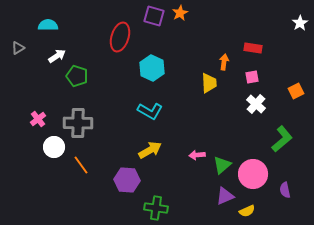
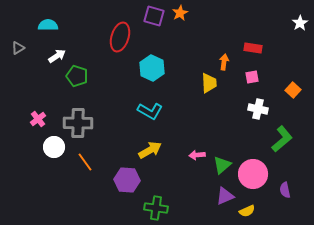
orange square: moved 3 px left, 1 px up; rotated 21 degrees counterclockwise
white cross: moved 2 px right, 5 px down; rotated 30 degrees counterclockwise
orange line: moved 4 px right, 3 px up
